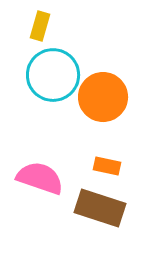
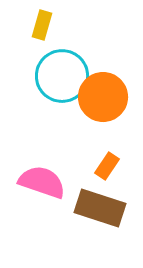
yellow rectangle: moved 2 px right, 1 px up
cyan circle: moved 9 px right, 1 px down
orange rectangle: rotated 68 degrees counterclockwise
pink semicircle: moved 2 px right, 4 px down
